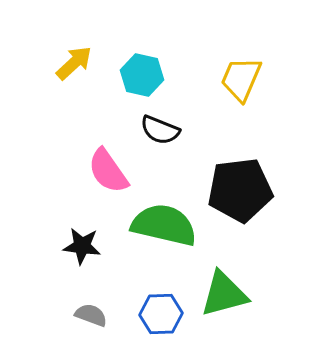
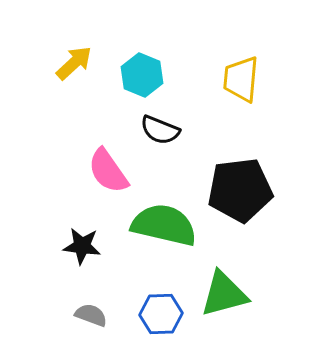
cyan hexagon: rotated 9 degrees clockwise
yellow trapezoid: rotated 18 degrees counterclockwise
